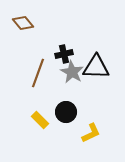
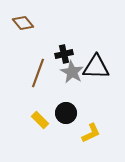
black circle: moved 1 px down
